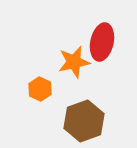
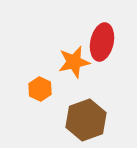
brown hexagon: moved 2 px right, 1 px up
